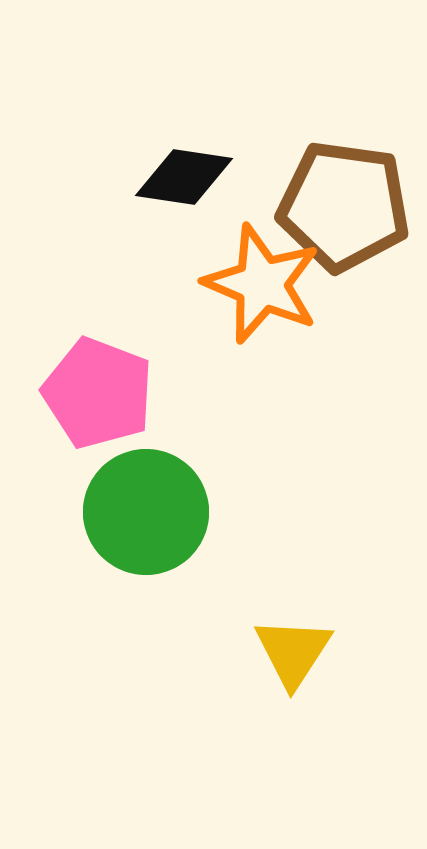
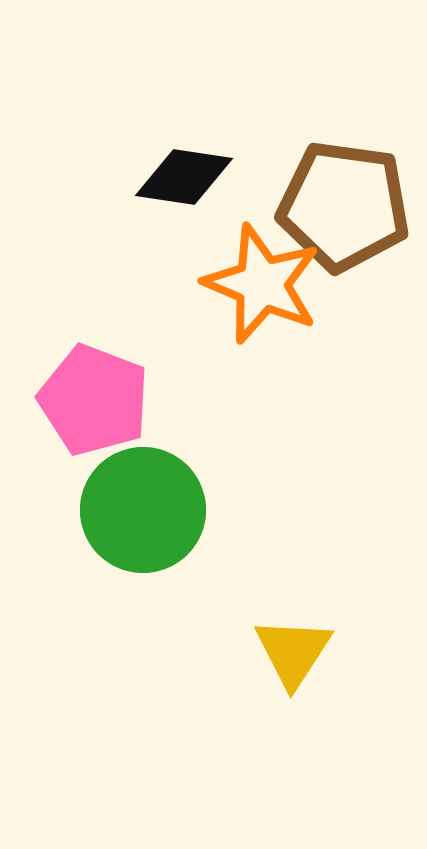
pink pentagon: moved 4 px left, 7 px down
green circle: moved 3 px left, 2 px up
